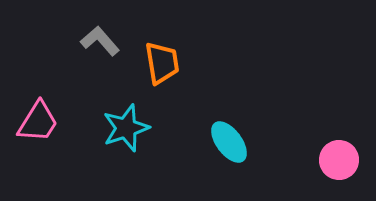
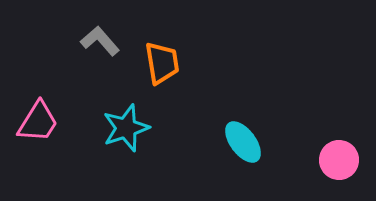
cyan ellipse: moved 14 px right
